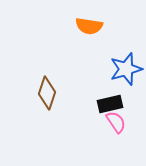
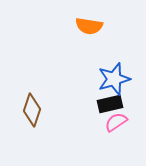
blue star: moved 12 px left, 10 px down
brown diamond: moved 15 px left, 17 px down
pink semicircle: rotated 90 degrees counterclockwise
